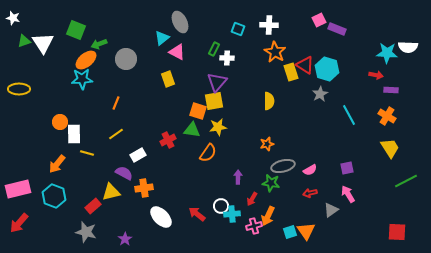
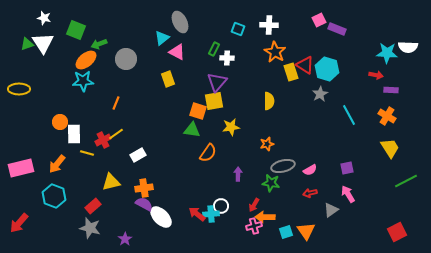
white star at (13, 18): moved 31 px right
green triangle at (24, 41): moved 3 px right, 3 px down
cyan star at (82, 79): moved 1 px right, 2 px down
yellow star at (218, 127): moved 13 px right
red cross at (168, 140): moved 65 px left
purple semicircle at (124, 173): moved 20 px right, 31 px down
purple arrow at (238, 177): moved 3 px up
pink rectangle at (18, 189): moved 3 px right, 21 px up
yellow triangle at (111, 192): moved 10 px up
red arrow at (252, 199): moved 2 px right, 6 px down
cyan cross at (232, 214): moved 21 px left
orange arrow at (268, 216): moved 3 px left, 1 px down; rotated 66 degrees clockwise
gray star at (86, 232): moved 4 px right, 4 px up
cyan square at (290, 232): moved 4 px left
red square at (397, 232): rotated 30 degrees counterclockwise
